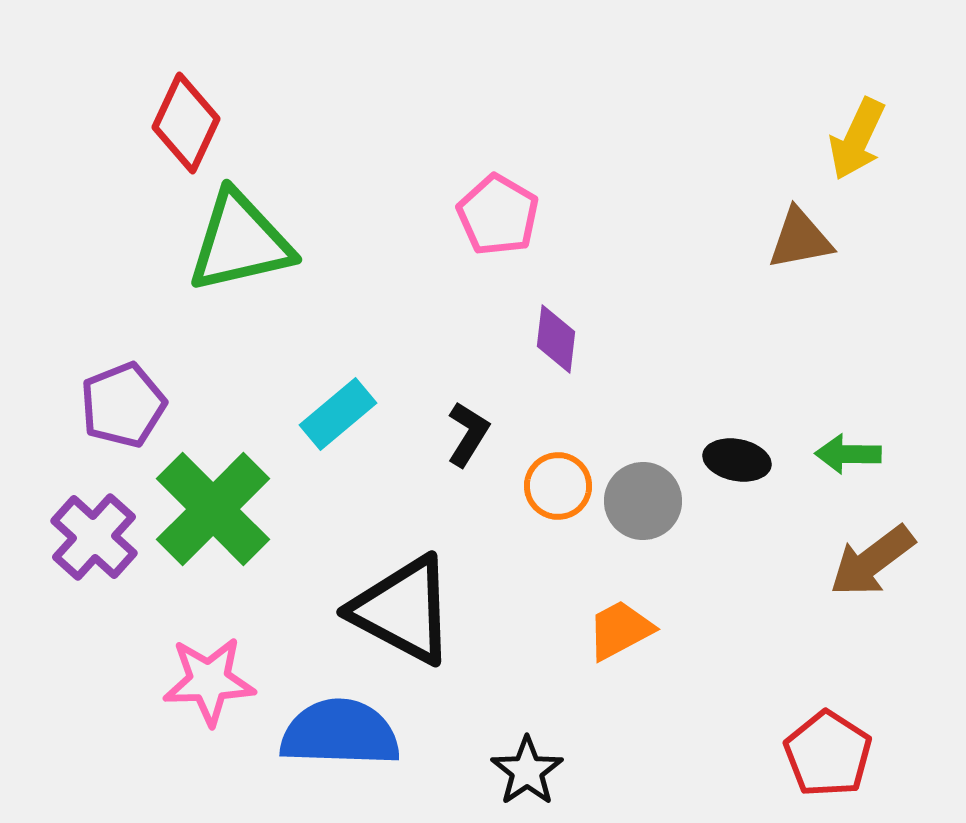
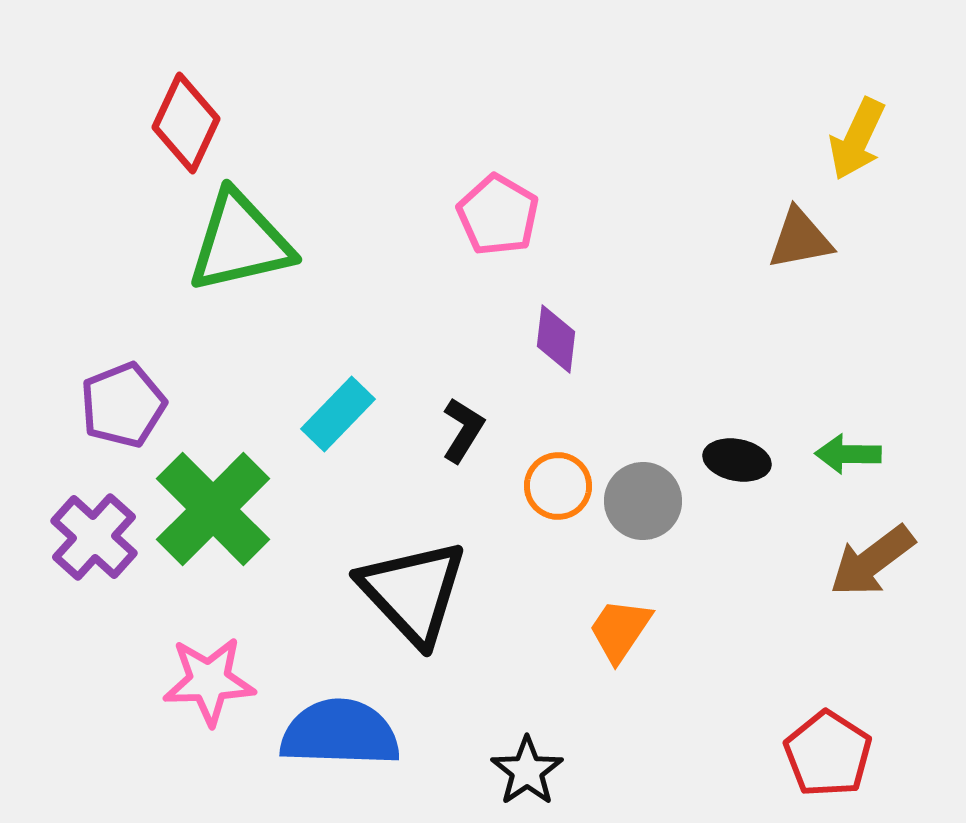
cyan rectangle: rotated 6 degrees counterclockwise
black L-shape: moved 5 px left, 4 px up
black triangle: moved 10 px right, 18 px up; rotated 19 degrees clockwise
orange trapezoid: rotated 28 degrees counterclockwise
